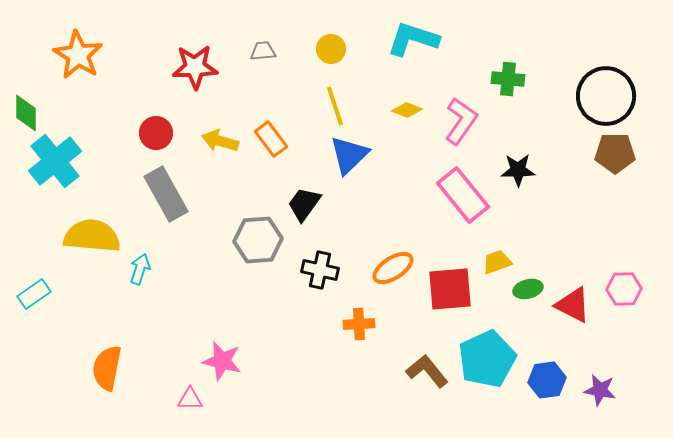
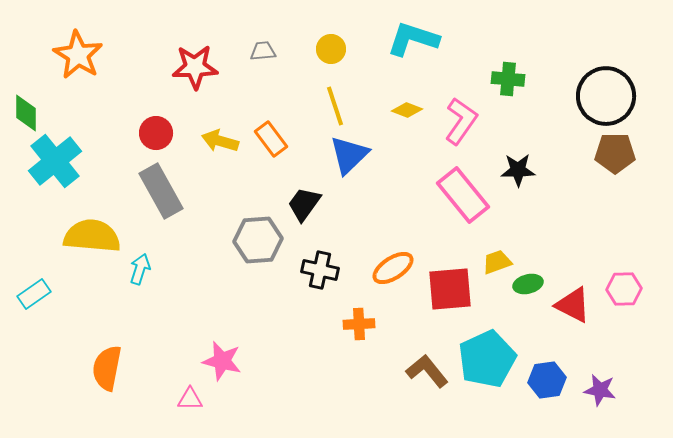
gray rectangle: moved 5 px left, 3 px up
green ellipse: moved 5 px up
